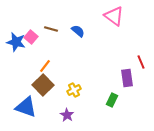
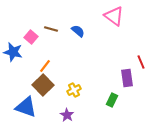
blue star: moved 3 px left, 10 px down
